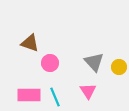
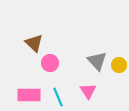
brown triangle: moved 4 px right; rotated 24 degrees clockwise
gray triangle: moved 3 px right, 1 px up
yellow circle: moved 2 px up
cyan line: moved 3 px right
